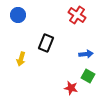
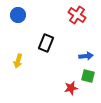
blue arrow: moved 2 px down
yellow arrow: moved 3 px left, 2 px down
green square: rotated 16 degrees counterclockwise
red star: rotated 24 degrees counterclockwise
